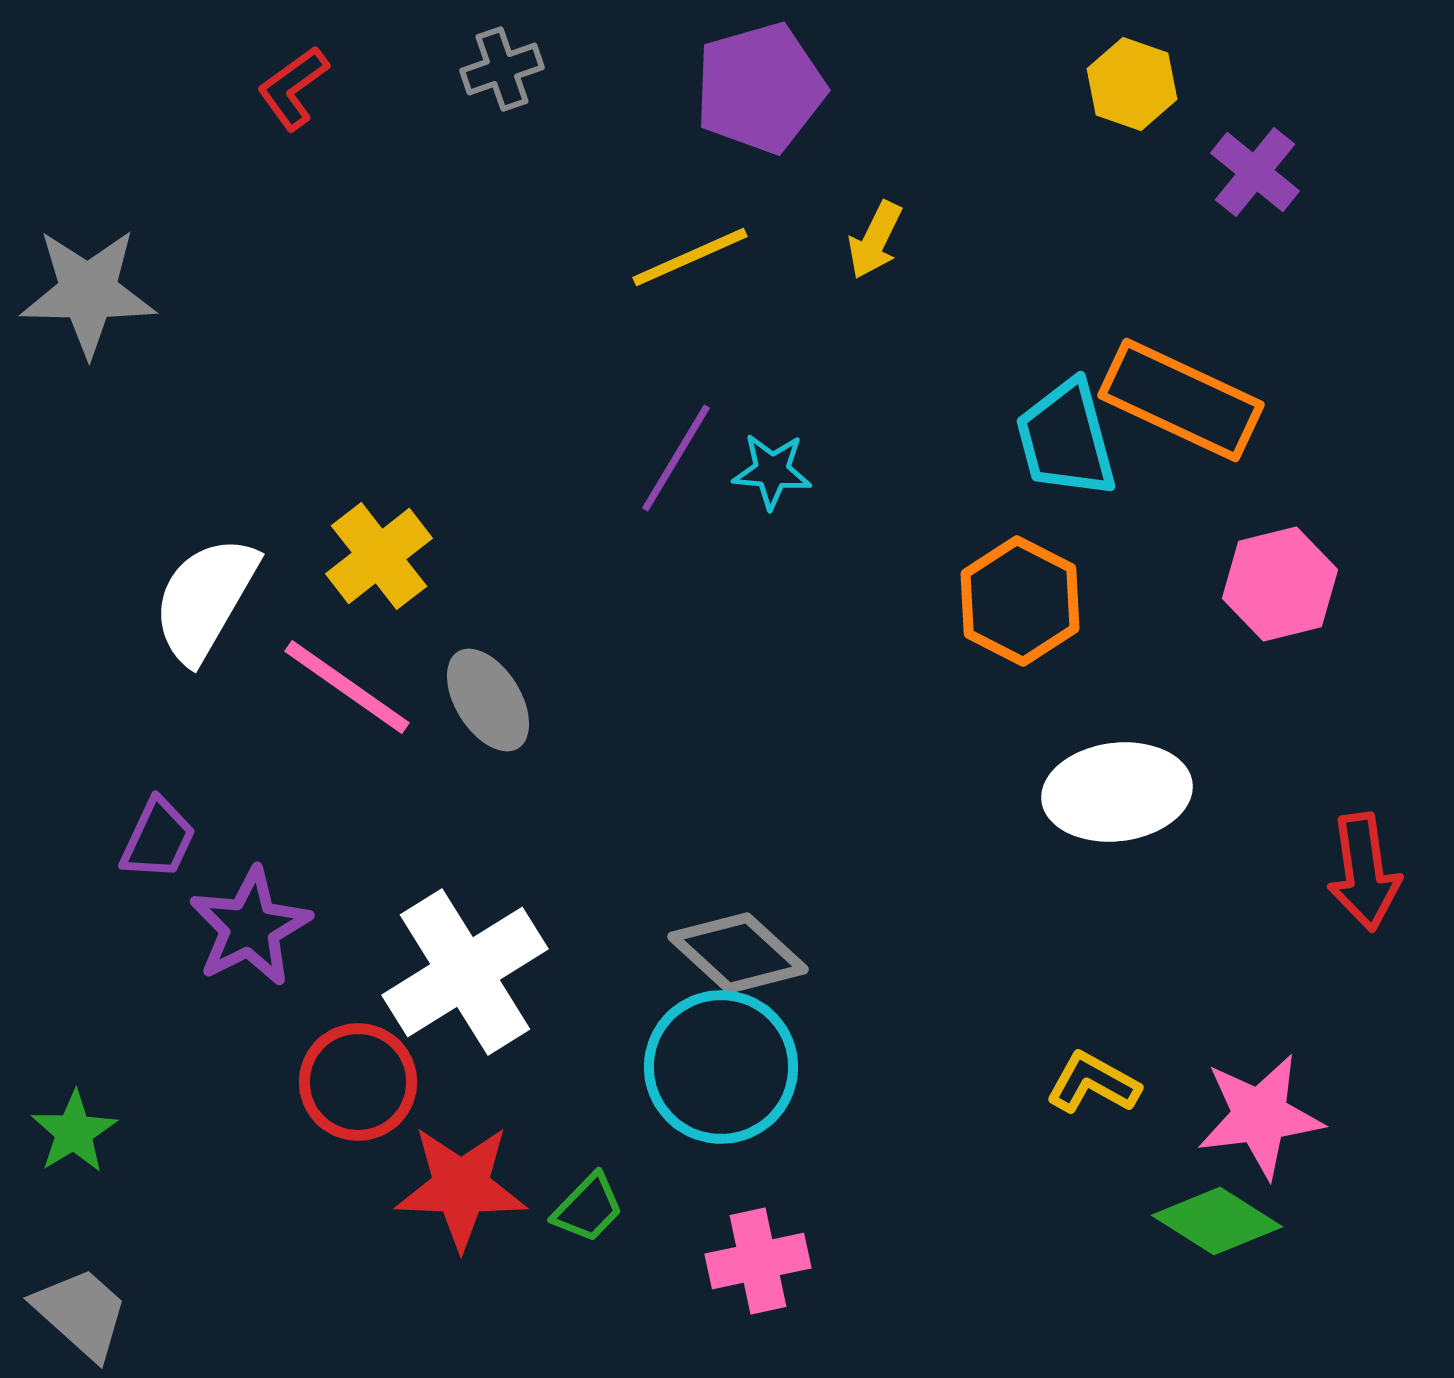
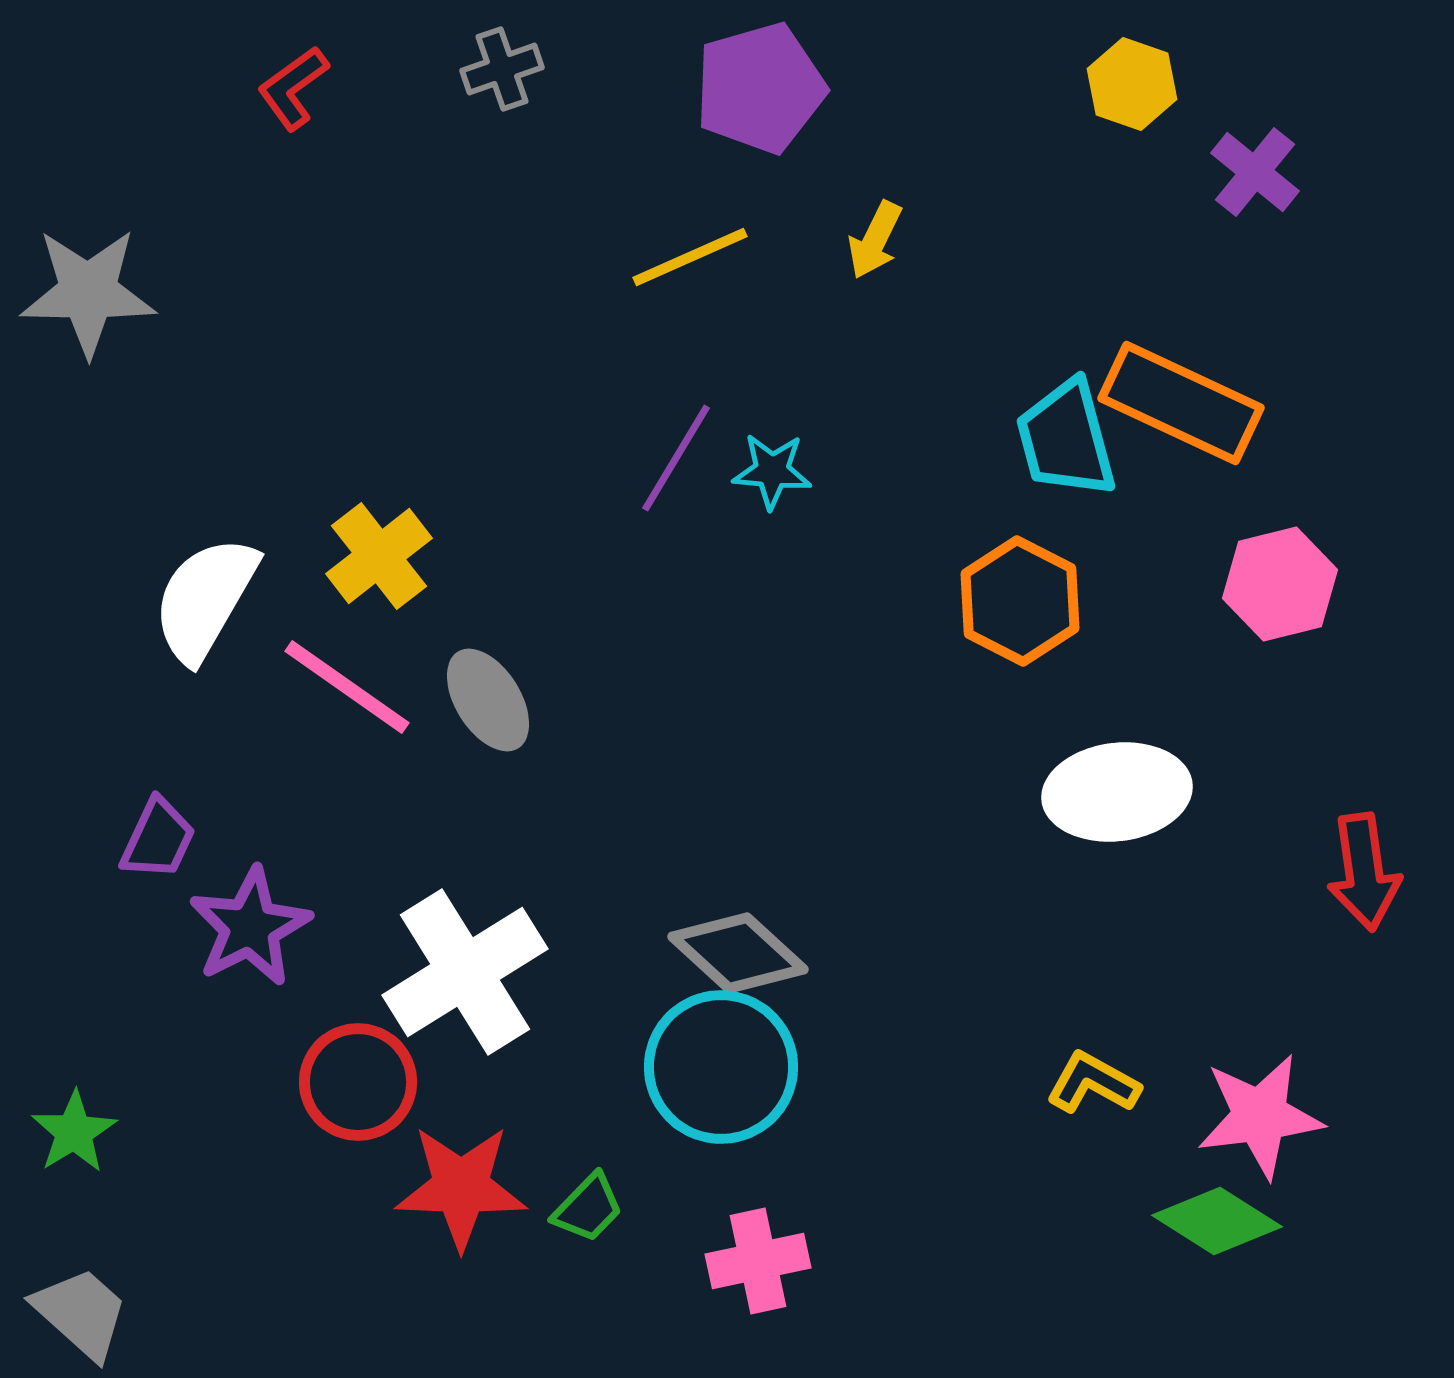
orange rectangle: moved 3 px down
